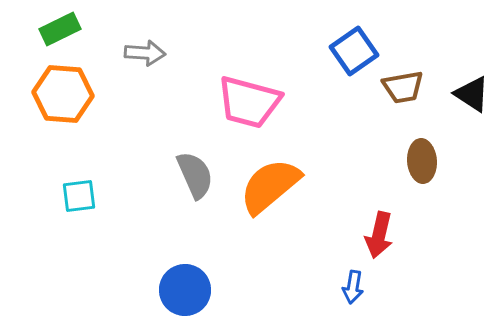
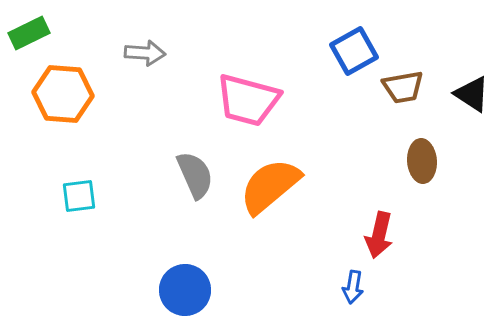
green rectangle: moved 31 px left, 4 px down
blue square: rotated 6 degrees clockwise
pink trapezoid: moved 1 px left, 2 px up
